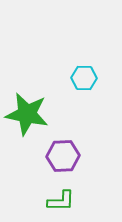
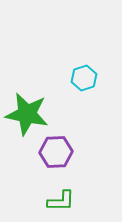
cyan hexagon: rotated 20 degrees counterclockwise
purple hexagon: moved 7 px left, 4 px up
